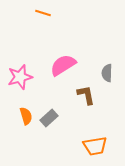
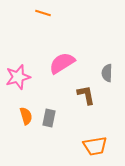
pink semicircle: moved 1 px left, 2 px up
pink star: moved 2 px left
gray rectangle: rotated 36 degrees counterclockwise
